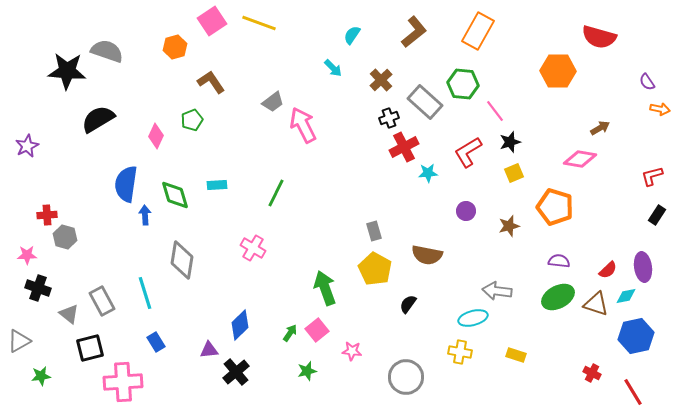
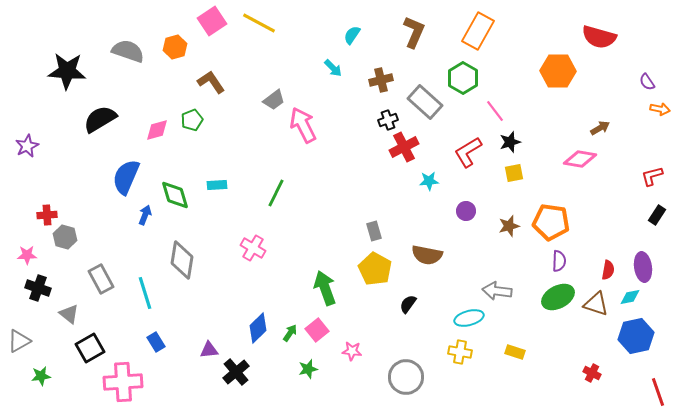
yellow line at (259, 23): rotated 8 degrees clockwise
brown L-shape at (414, 32): rotated 28 degrees counterclockwise
gray semicircle at (107, 51): moved 21 px right
brown cross at (381, 80): rotated 30 degrees clockwise
green hexagon at (463, 84): moved 6 px up; rotated 24 degrees clockwise
gray trapezoid at (273, 102): moved 1 px right, 2 px up
black cross at (389, 118): moved 1 px left, 2 px down
black semicircle at (98, 119): moved 2 px right
pink diamond at (156, 136): moved 1 px right, 6 px up; rotated 50 degrees clockwise
cyan star at (428, 173): moved 1 px right, 8 px down
yellow square at (514, 173): rotated 12 degrees clockwise
blue semicircle at (126, 184): moved 7 px up; rotated 15 degrees clockwise
orange pentagon at (555, 207): moved 4 px left, 15 px down; rotated 9 degrees counterclockwise
blue arrow at (145, 215): rotated 24 degrees clockwise
purple semicircle at (559, 261): rotated 85 degrees clockwise
red semicircle at (608, 270): rotated 36 degrees counterclockwise
cyan diamond at (626, 296): moved 4 px right, 1 px down
gray rectangle at (102, 301): moved 1 px left, 22 px up
cyan ellipse at (473, 318): moved 4 px left
blue diamond at (240, 325): moved 18 px right, 3 px down
black square at (90, 348): rotated 16 degrees counterclockwise
yellow rectangle at (516, 355): moved 1 px left, 3 px up
green star at (307, 371): moved 1 px right, 2 px up
red line at (633, 392): moved 25 px right; rotated 12 degrees clockwise
